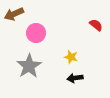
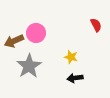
brown arrow: moved 27 px down
red semicircle: rotated 24 degrees clockwise
